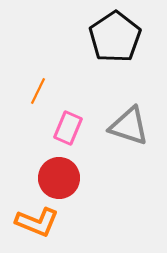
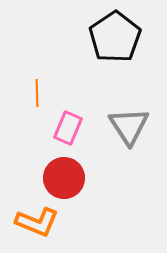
orange line: moved 1 px left, 2 px down; rotated 28 degrees counterclockwise
gray triangle: rotated 39 degrees clockwise
red circle: moved 5 px right
